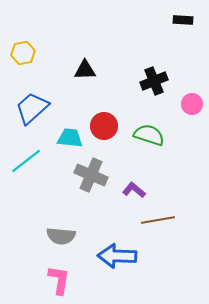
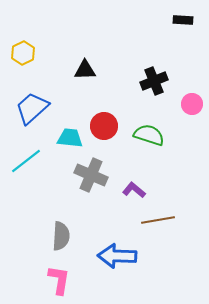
yellow hexagon: rotated 15 degrees counterclockwise
gray semicircle: rotated 92 degrees counterclockwise
